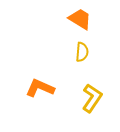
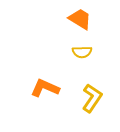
yellow semicircle: rotated 84 degrees clockwise
orange L-shape: moved 5 px right
